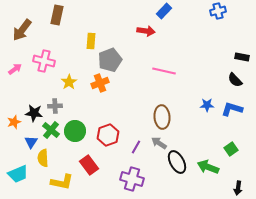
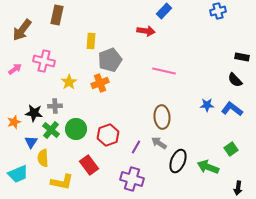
blue L-shape: rotated 20 degrees clockwise
green circle: moved 1 px right, 2 px up
black ellipse: moved 1 px right, 1 px up; rotated 50 degrees clockwise
